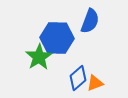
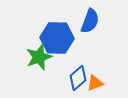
green star: rotated 12 degrees clockwise
